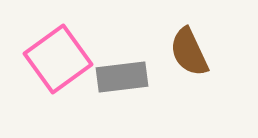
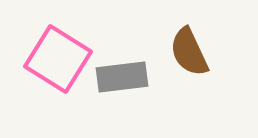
pink square: rotated 22 degrees counterclockwise
